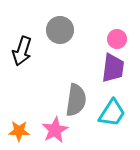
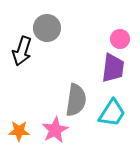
gray circle: moved 13 px left, 2 px up
pink circle: moved 3 px right
